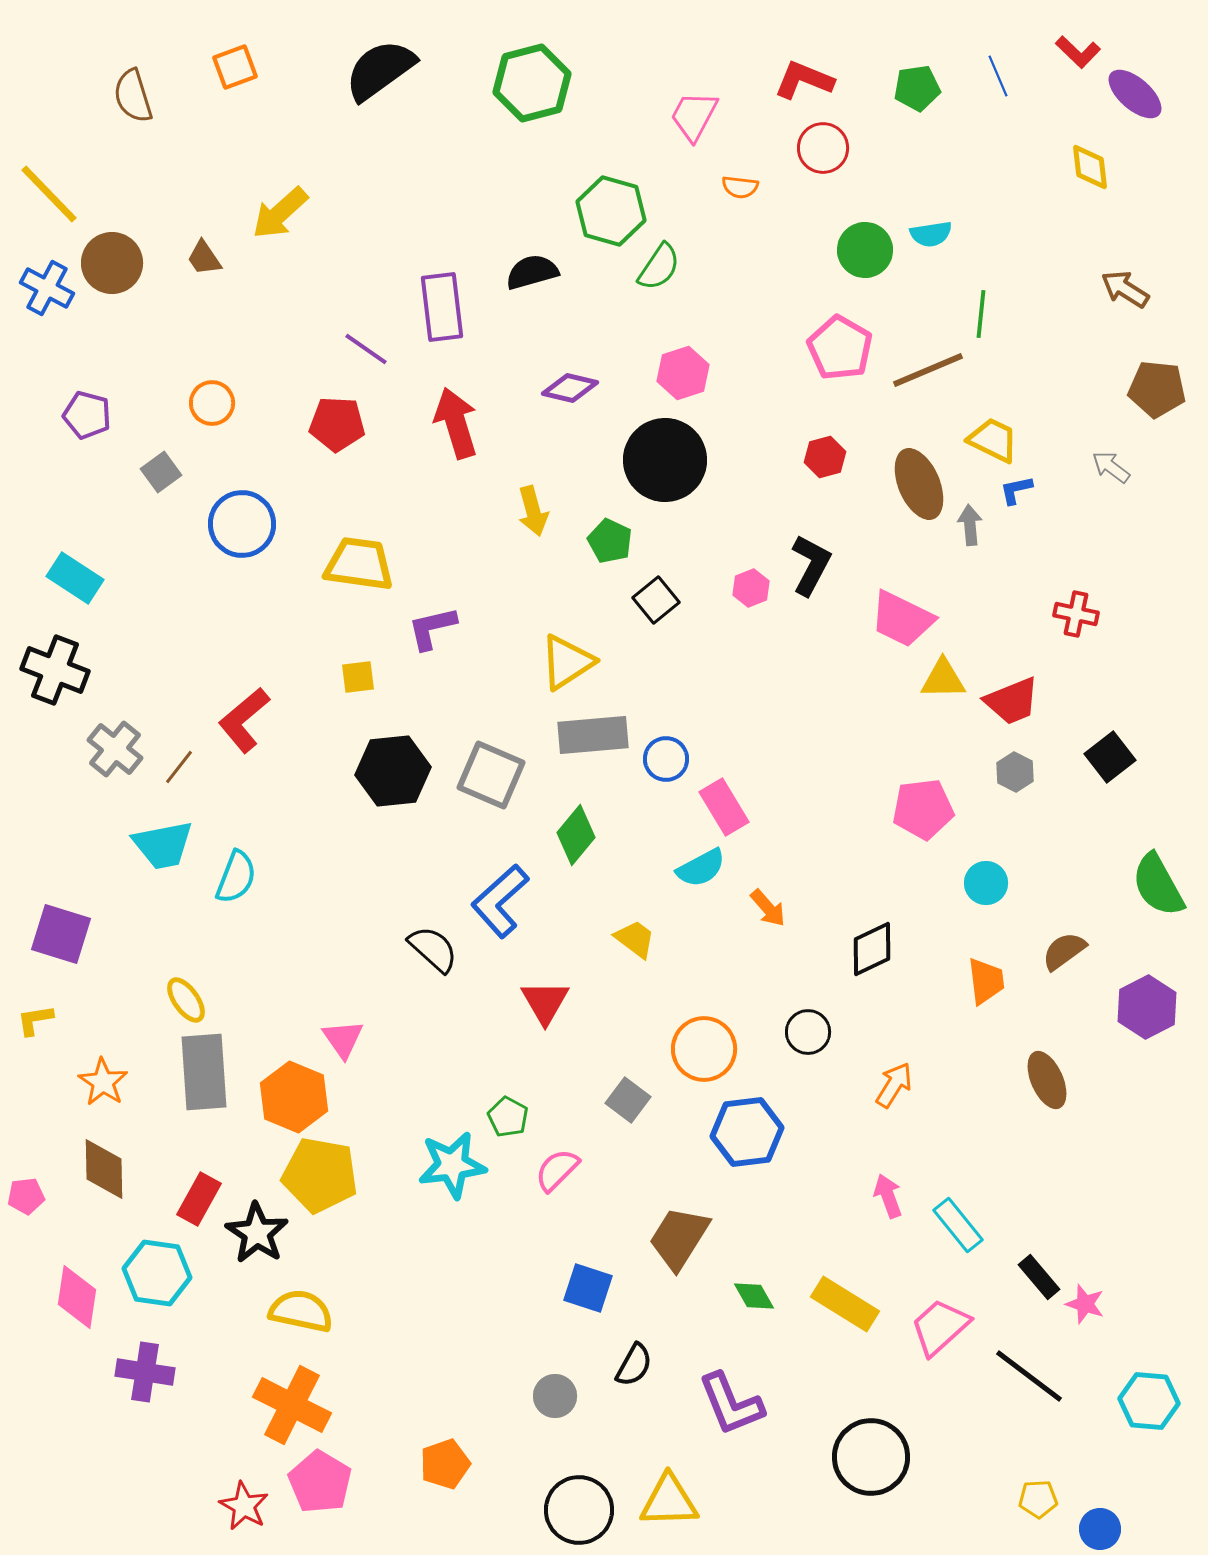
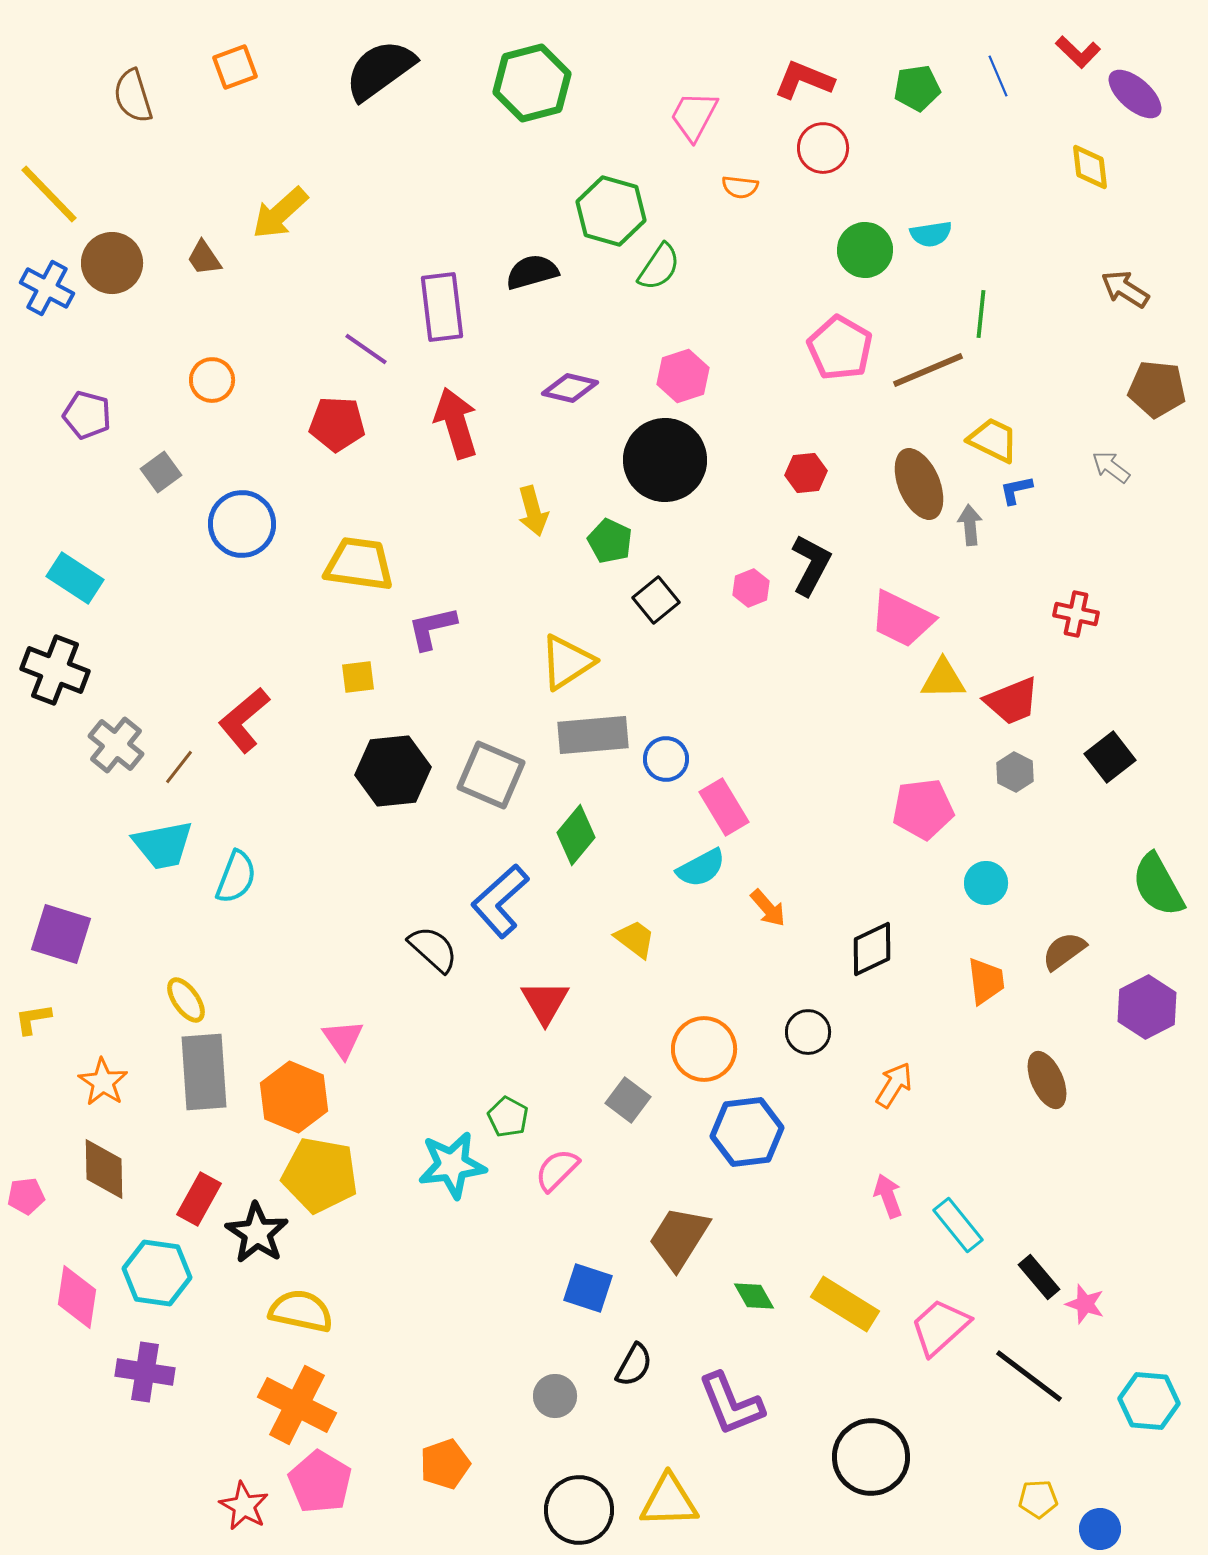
pink hexagon at (683, 373): moved 3 px down
orange circle at (212, 403): moved 23 px up
red hexagon at (825, 457): moved 19 px left, 16 px down; rotated 9 degrees clockwise
gray cross at (115, 749): moved 1 px right, 4 px up
yellow L-shape at (35, 1020): moved 2 px left, 1 px up
orange cross at (292, 1405): moved 5 px right
